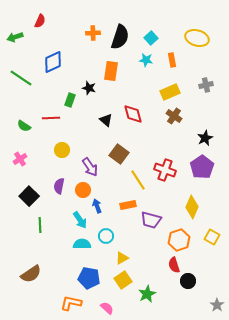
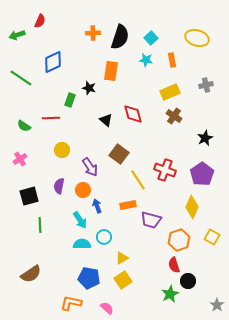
green arrow at (15, 37): moved 2 px right, 2 px up
purple pentagon at (202, 167): moved 7 px down
black square at (29, 196): rotated 30 degrees clockwise
cyan circle at (106, 236): moved 2 px left, 1 px down
green star at (147, 294): moved 23 px right
